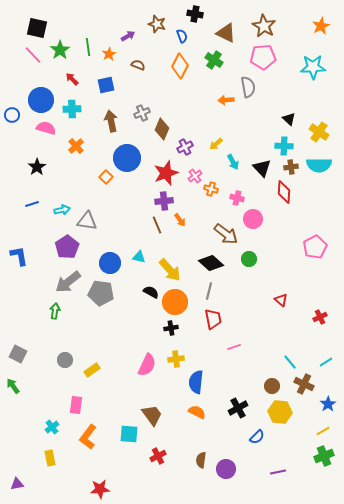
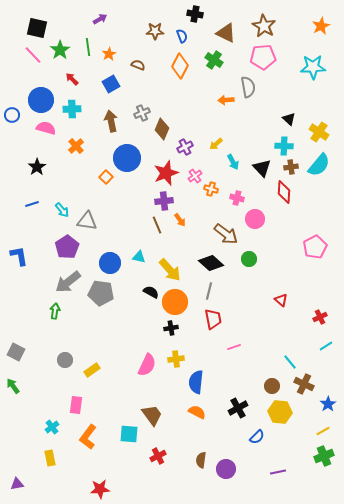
brown star at (157, 24): moved 2 px left, 7 px down; rotated 18 degrees counterclockwise
purple arrow at (128, 36): moved 28 px left, 17 px up
blue square at (106, 85): moved 5 px right, 1 px up; rotated 18 degrees counterclockwise
cyan semicircle at (319, 165): rotated 50 degrees counterclockwise
cyan arrow at (62, 210): rotated 63 degrees clockwise
pink circle at (253, 219): moved 2 px right
gray square at (18, 354): moved 2 px left, 2 px up
cyan line at (326, 362): moved 16 px up
